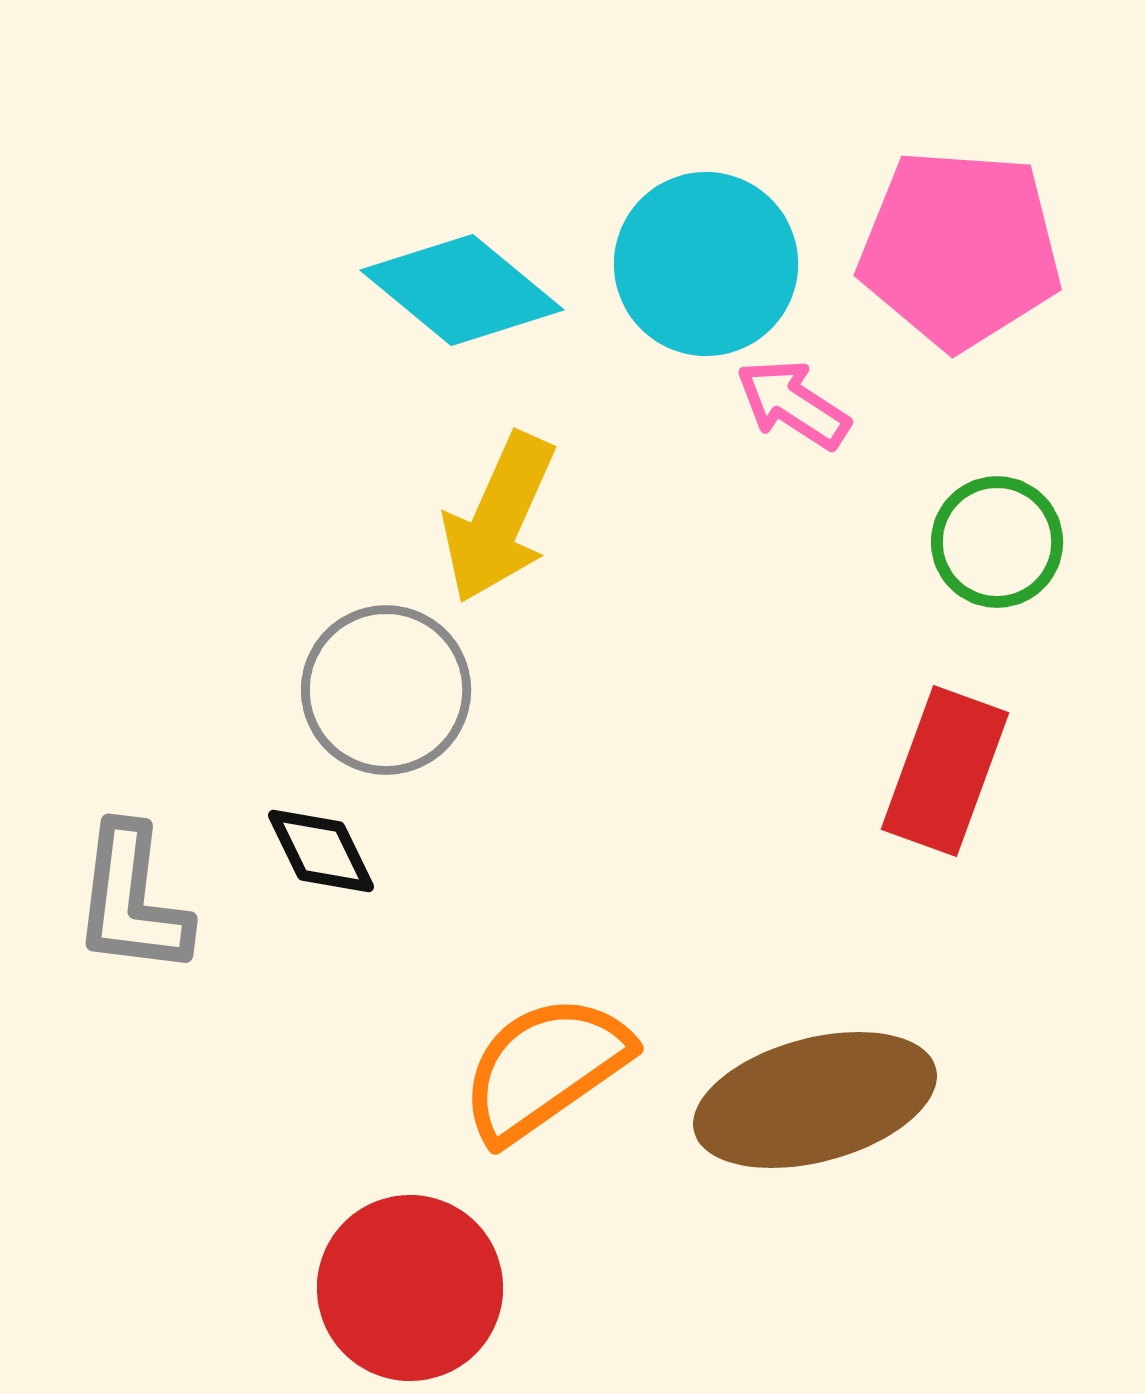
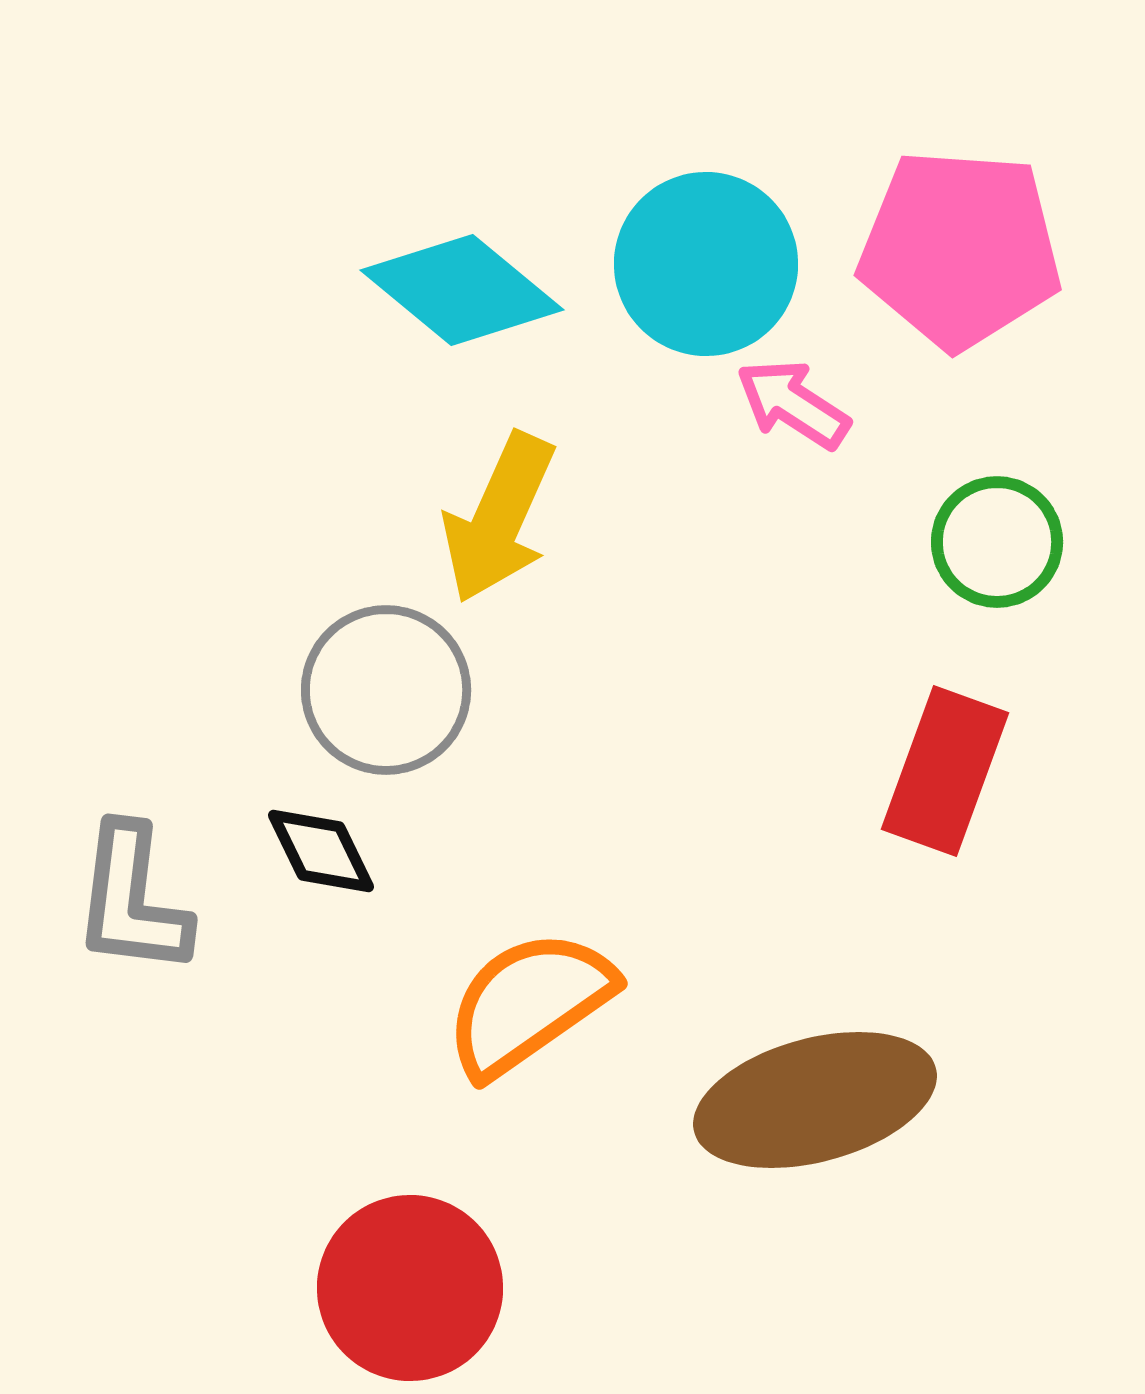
orange semicircle: moved 16 px left, 65 px up
